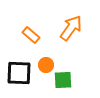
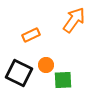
orange arrow: moved 3 px right, 8 px up
orange rectangle: rotated 66 degrees counterclockwise
black square: rotated 24 degrees clockwise
